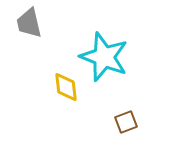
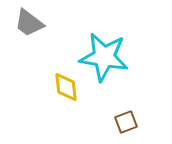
gray trapezoid: rotated 40 degrees counterclockwise
cyan star: rotated 12 degrees counterclockwise
